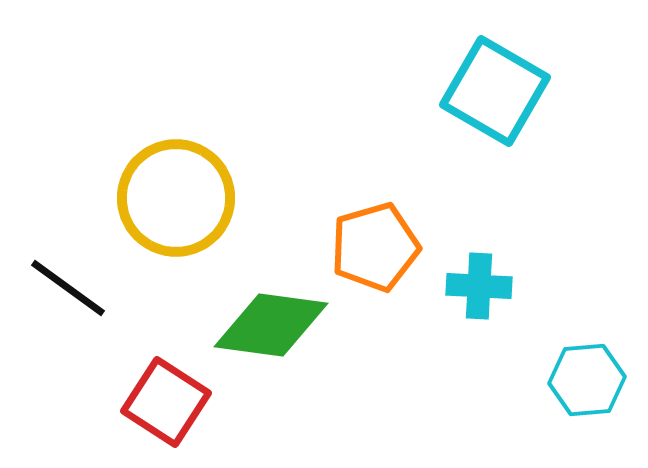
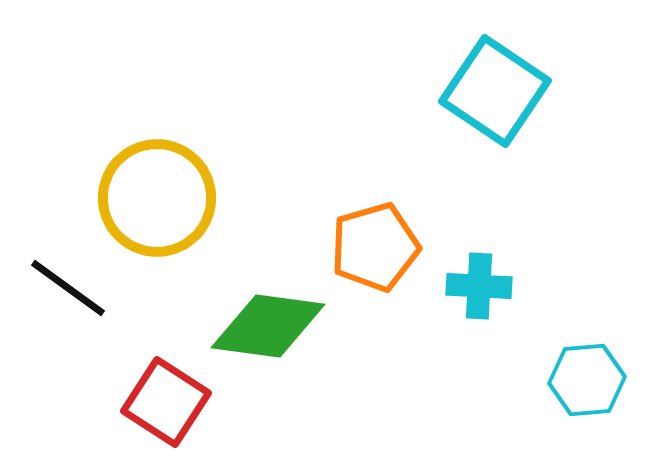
cyan square: rotated 4 degrees clockwise
yellow circle: moved 19 px left
green diamond: moved 3 px left, 1 px down
